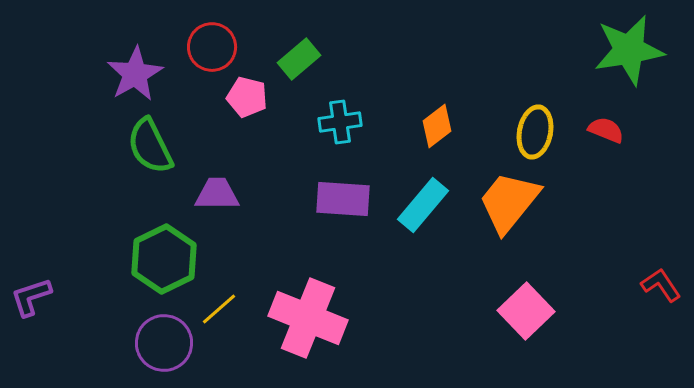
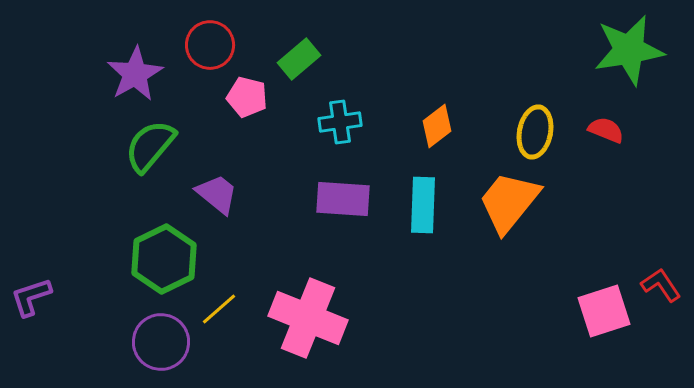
red circle: moved 2 px left, 2 px up
green semicircle: rotated 66 degrees clockwise
purple trapezoid: rotated 39 degrees clockwise
cyan rectangle: rotated 38 degrees counterclockwise
pink square: moved 78 px right; rotated 26 degrees clockwise
purple circle: moved 3 px left, 1 px up
